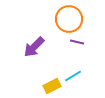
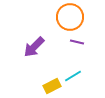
orange circle: moved 1 px right, 2 px up
